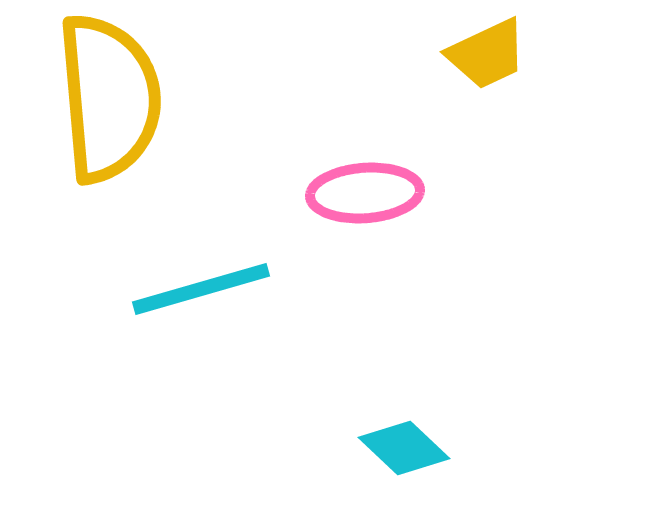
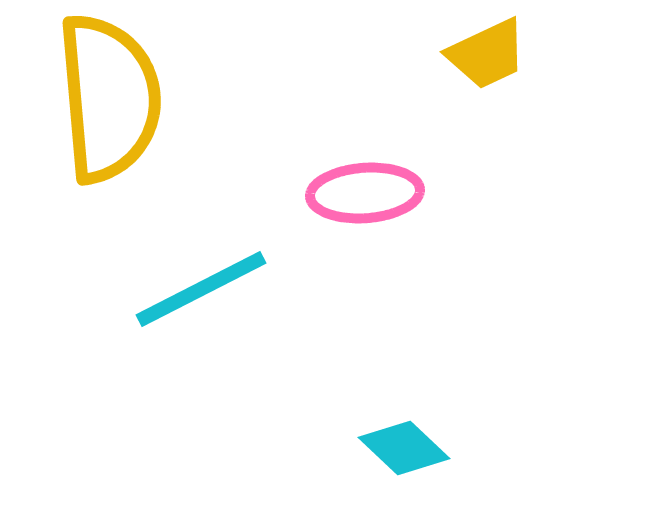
cyan line: rotated 11 degrees counterclockwise
